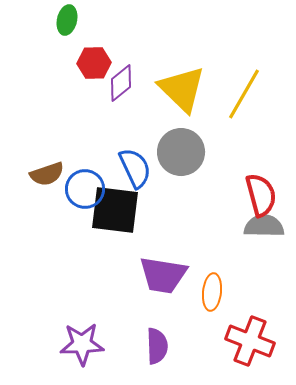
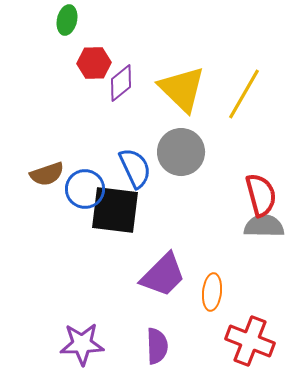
purple trapezoid: rotated 54 degrees counterclockwise
